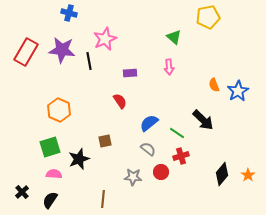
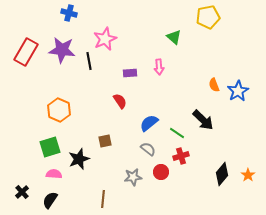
pink arrow: moved 10 px left
gray star: rotated 12 degrees counterclockwise
